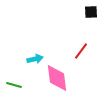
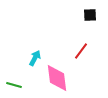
black square: moved 1 px left, 3 px down
cyan arrow: moved 1 px up; rotated 49 degrees counterclockwise
